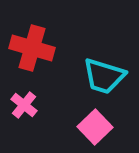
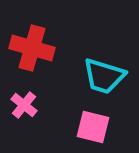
pink square: moved 2 px left; rotated 32 degrees counterclockwise
